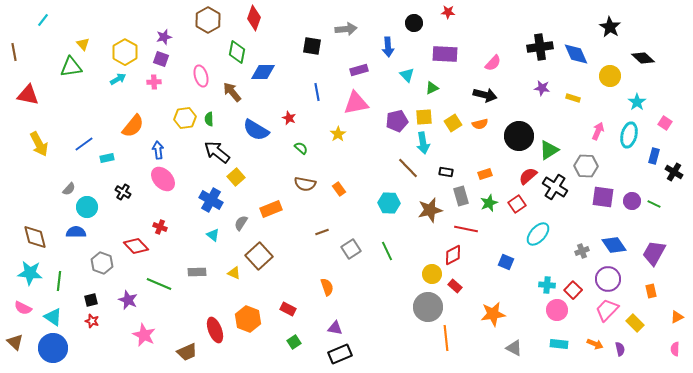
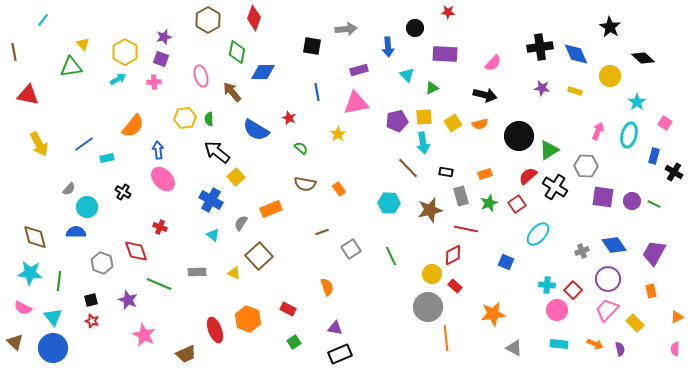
black circle at (414, 23): moved 1 px right, 5 px down
yellow rectangle at (573, 98): moved 2 px right, 7 px up
red diamond at (136, 246): moved 5 px down; rotated 25 degrees clockwise
green line at (387, 251): moved 4 px right, 5 px down
cyan triangle at (53, 317): rotated 18 degrees clockwise
brown trapezoid at (187, 352): moved 1 px left, 2 px down
